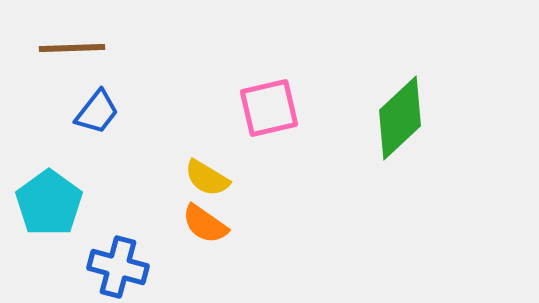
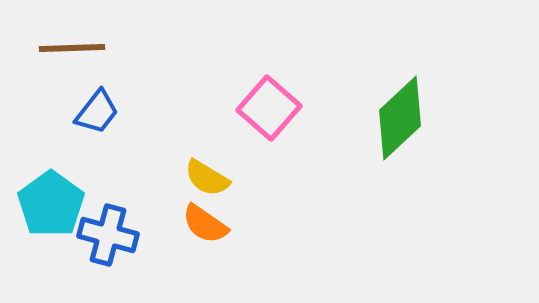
pink square: rotated 36 degrees counterclockwise
cyan pentagon: moved 2 px right, 1 px down
blue cross: moved 10 px left, 32 px up
